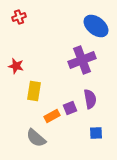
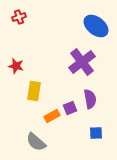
purple cross: moved 2 px down; rotated 16 degrees counterclockwise
gray semicircle: moved 4 px down
